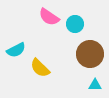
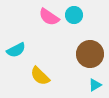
cyan circle: moved 1 px left, 9 px up
yellow semicircle: moved 8 px down
cyan triangle: rotated 32 degrees counterclockwise
